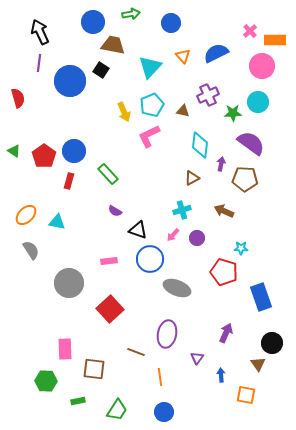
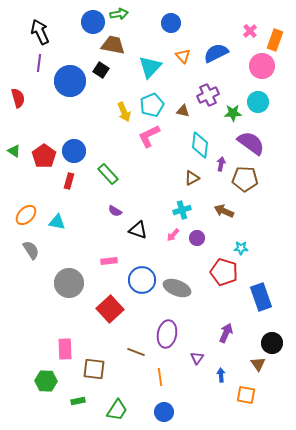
green arrow at (131, 14): moved 12 px left
orange rectangle at (275, 40): rotated 70 degrees counterclockwise
blue circle at (150, 259): moved 8 px left, 21 px down
